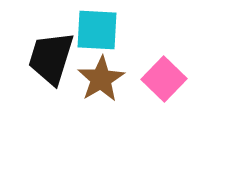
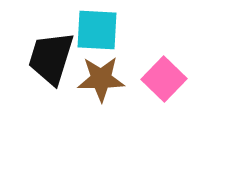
brown star: rotated 30 degrees clockwise
